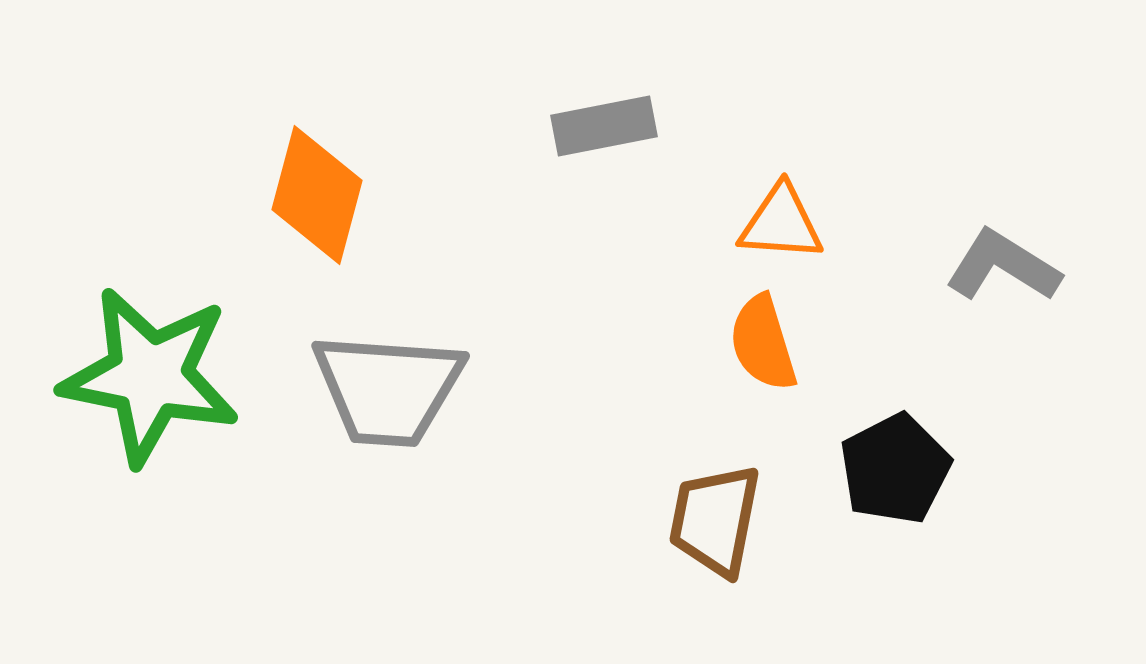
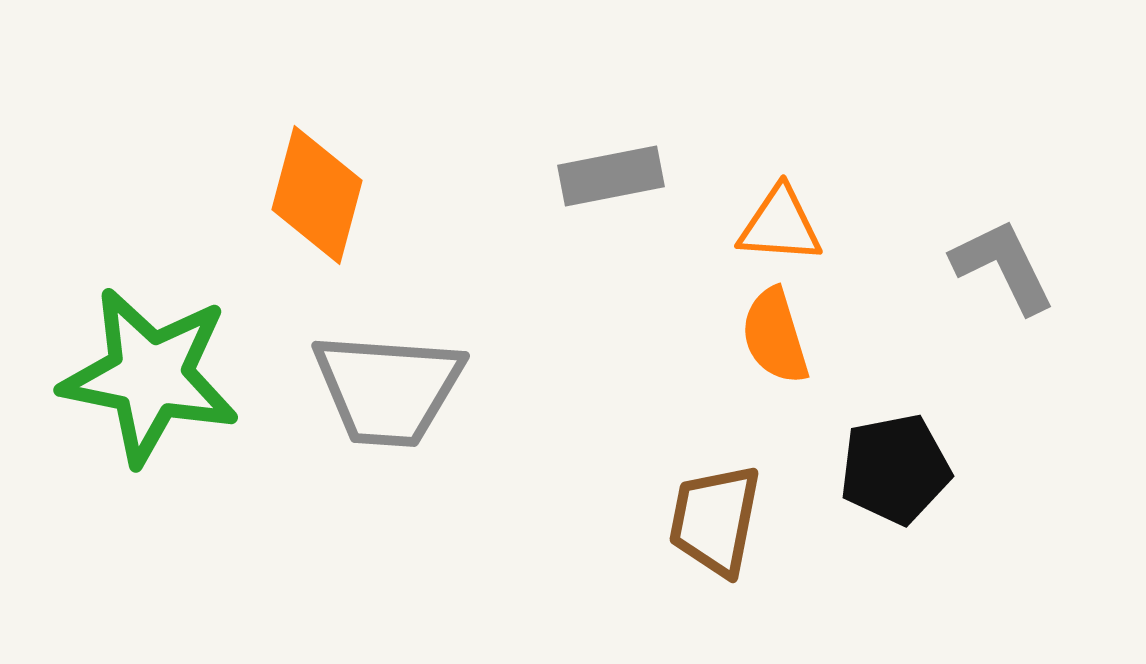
gray rectangle: moved 7 px right, 50 px down
orange triangle: moved 1 px left, 2 px down
gray L-shape: rotated 32 degrees clockwise
orange semicircle: moved 12 px right, 7 px up
black pentagon: rotated 16 degrees clockwise
